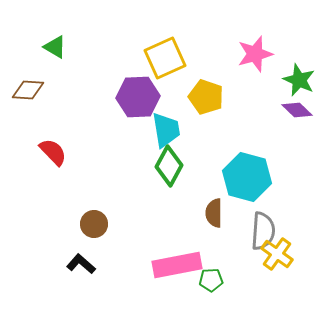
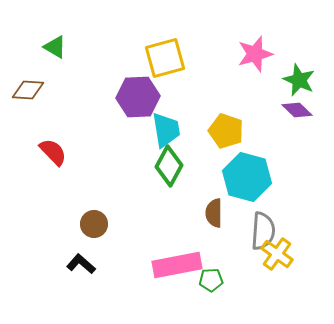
yellow square: rotated 9 degrees clockwise
yellow pentagon: moved 20 px right, 34 px down
